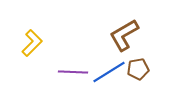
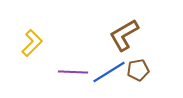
brown pentagon: moved 1 px down
